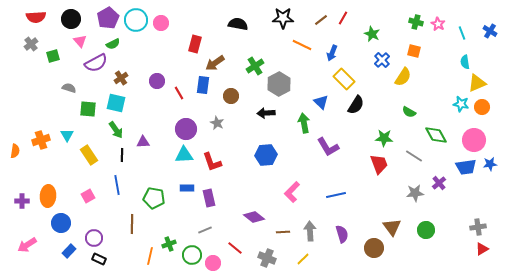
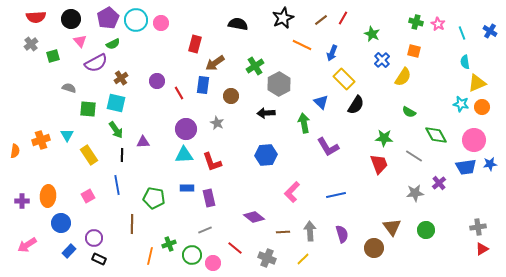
black star at (283, 18): rotated 25 degrees counterclockwise
